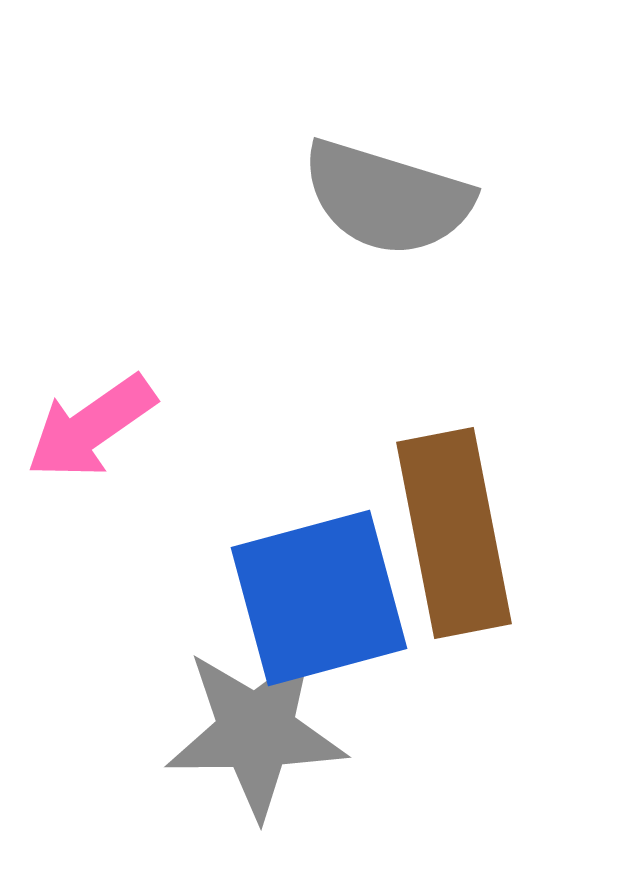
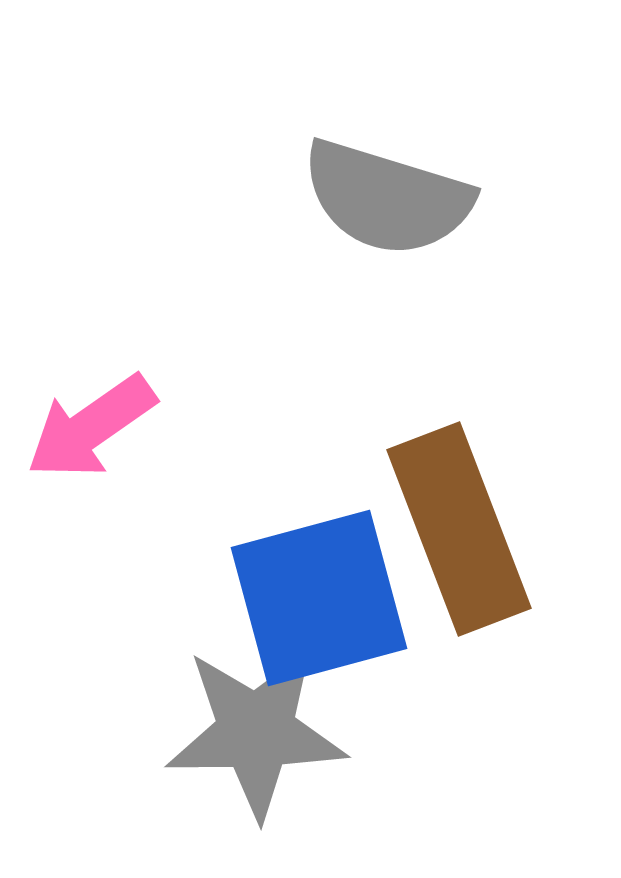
brown rectangle: moved 5 px right, 4 px up; rotated 10 degrees counterclockwise
